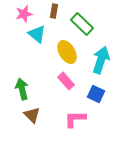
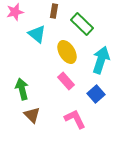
pink star: moved 9 px left, 2 px up
blue square: rotated 24 degrees clockwise
pink L-shape: rotated 65 degrees clockwise
